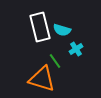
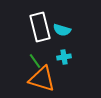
cyan cross: moved 12 px left, 8 px down; rotated 24 degrees clockwise
green line: moved 20 px left
